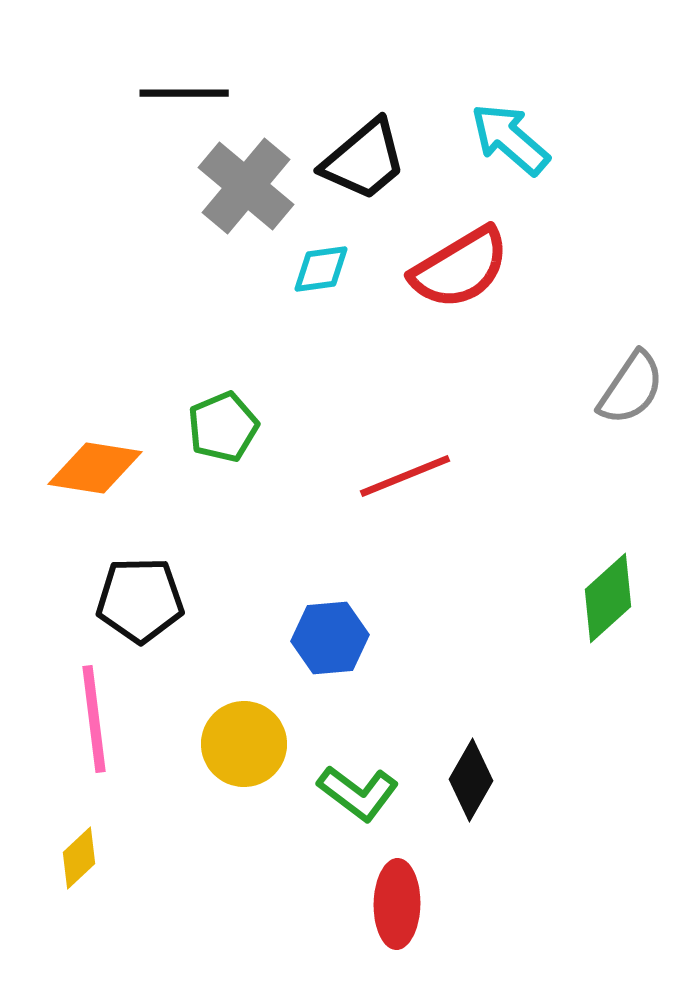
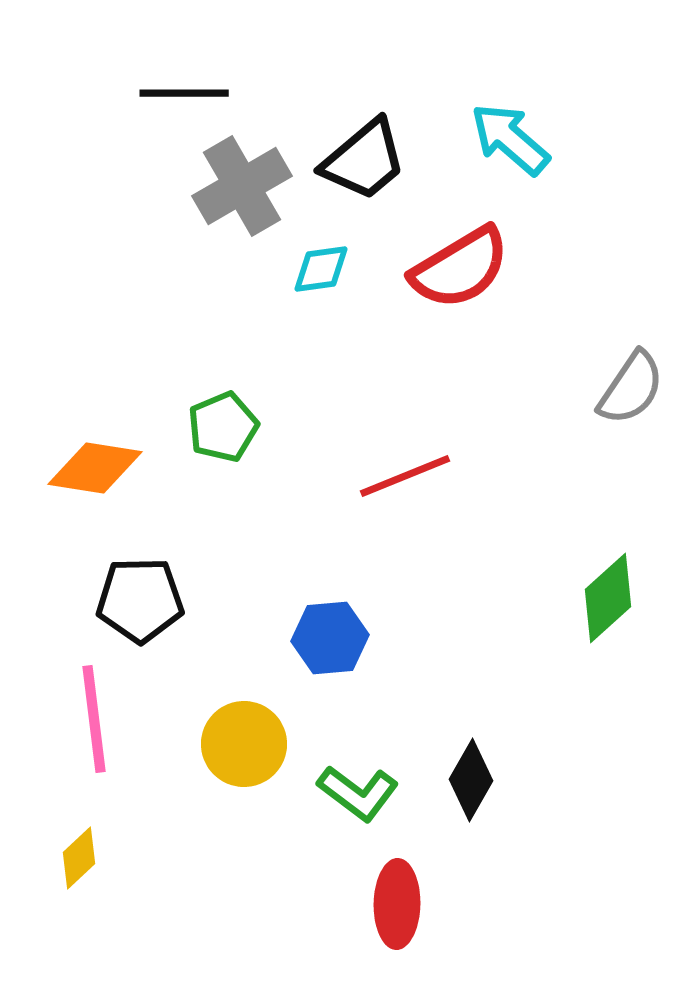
gray cross: moved 4 px left; rotated 20 degrees clockwise
